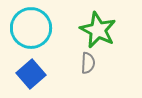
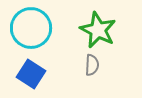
gray semicircle: moved 4 px right, 2 px down
blue square: rotated 16 degrees counterclockwise
